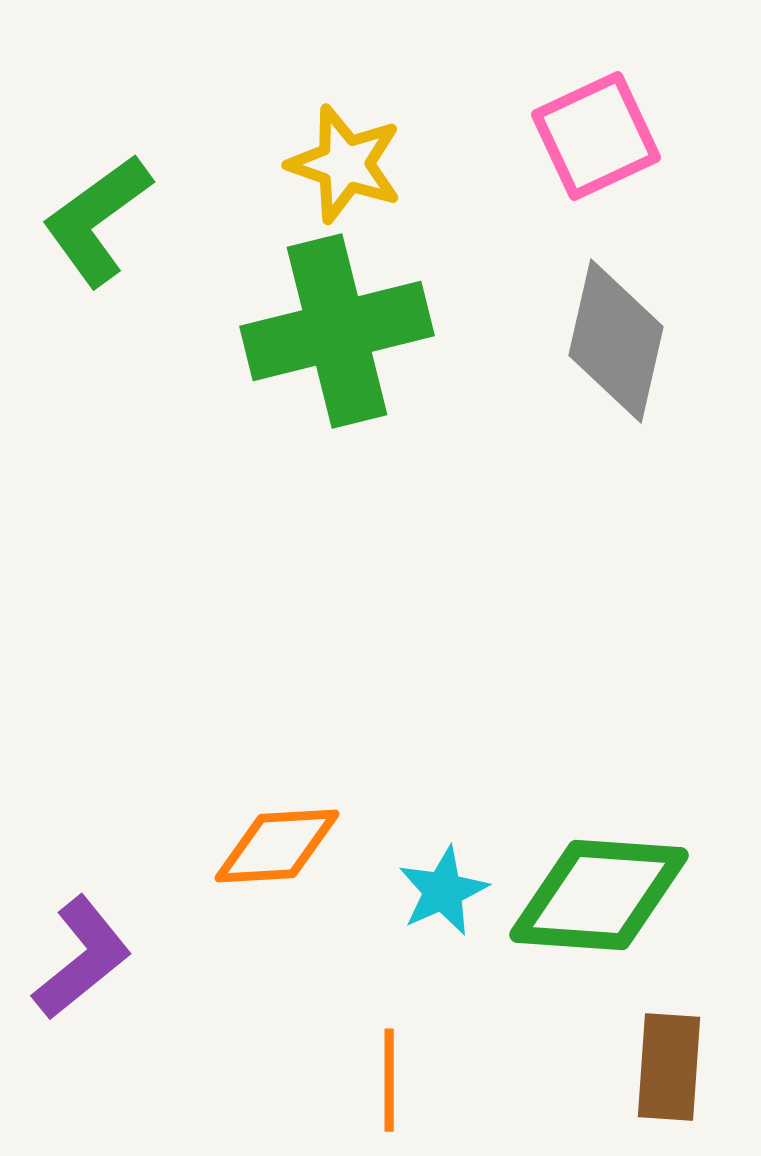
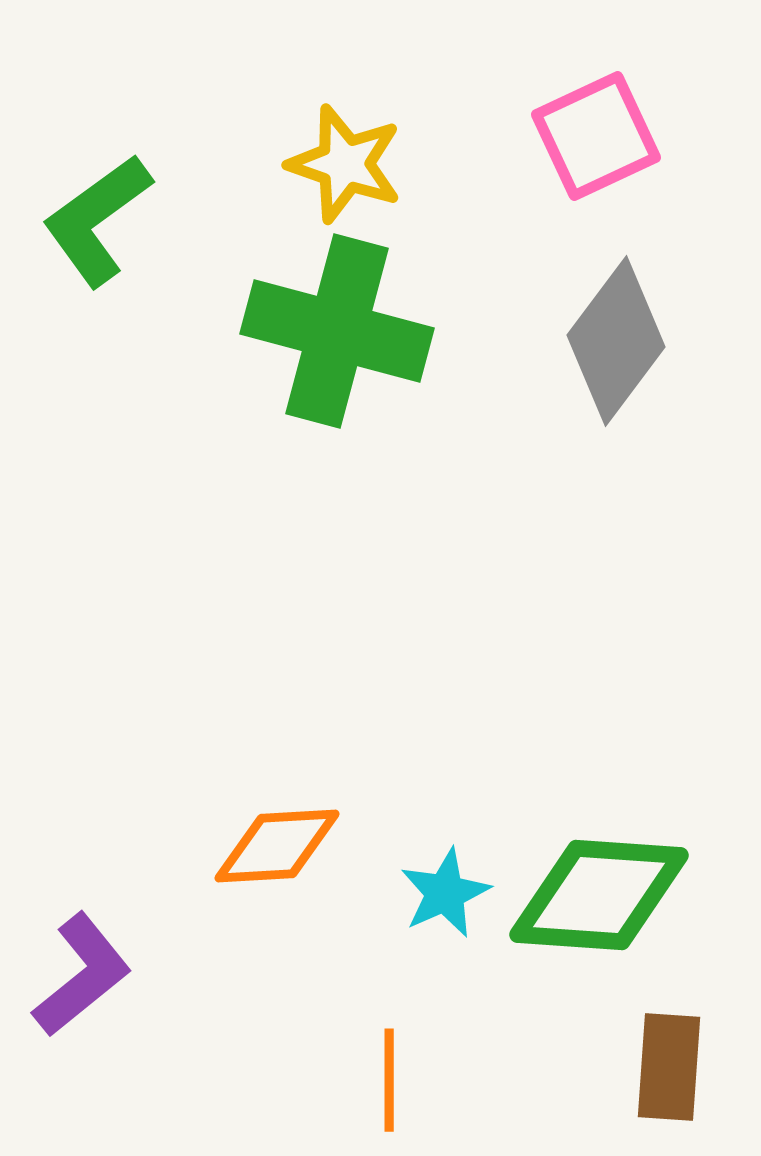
green cross: rotated 29 degrees clockwise
gray diamond: rotated 24 degrees clockwise
cyan star: moved 2 px right, 2 px down
purple L-shape: moved 17 px down
